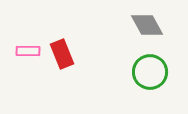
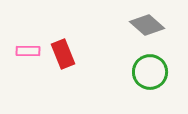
gray diamond: rotated 20 degrees counterclockwise
red rectangle: moved 1 px right
